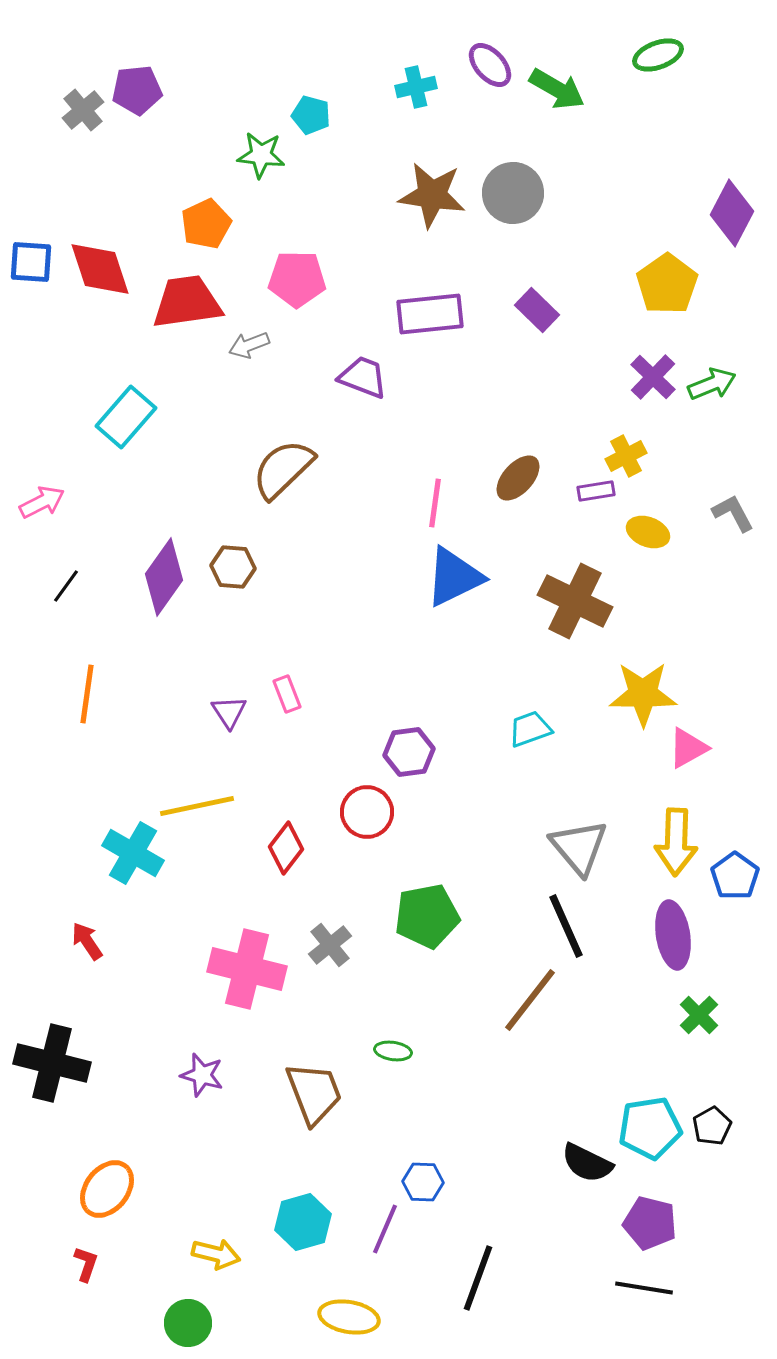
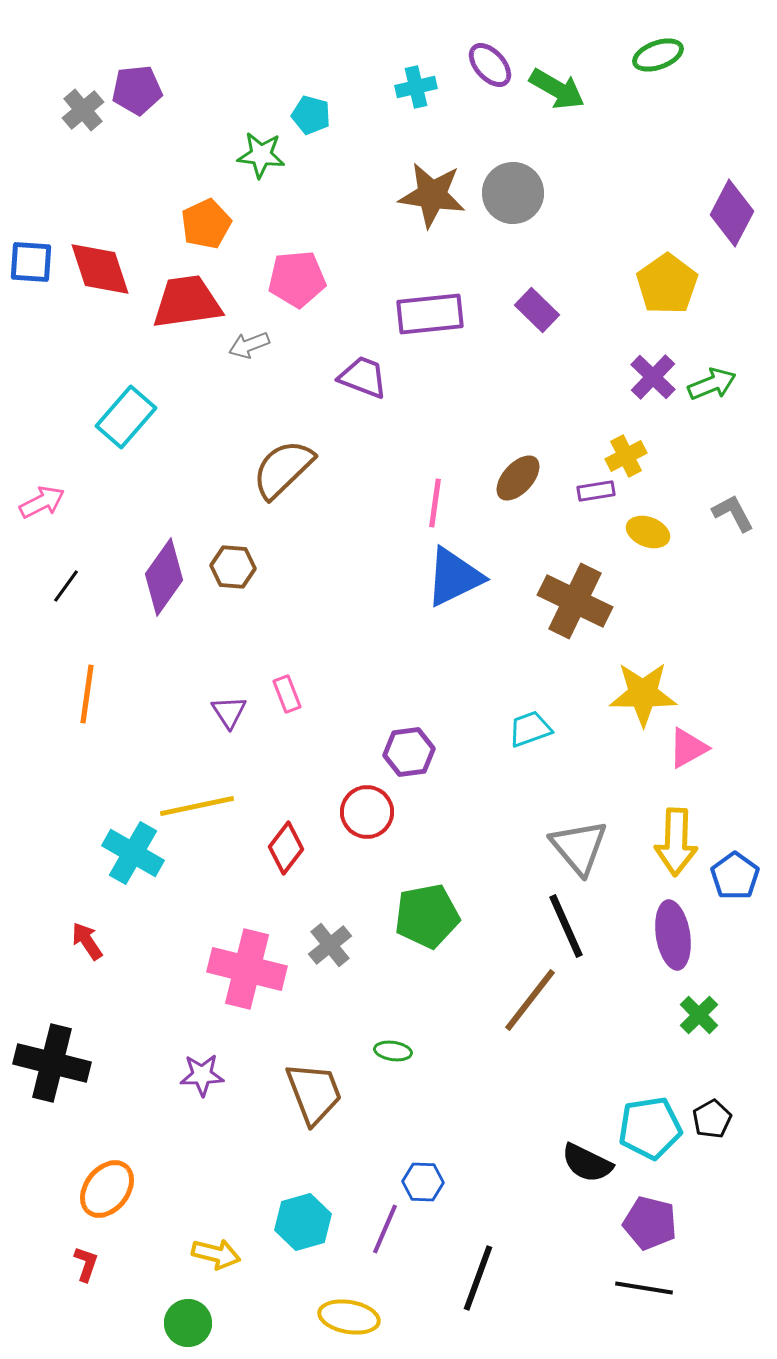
pink pentagon at (297, 279): rotated 6 degrees counterclockwise
purple star at (202, 1075): rotated 18 degrees counterclockwise
black pentagon at (712, 1126): moved 7 px up
